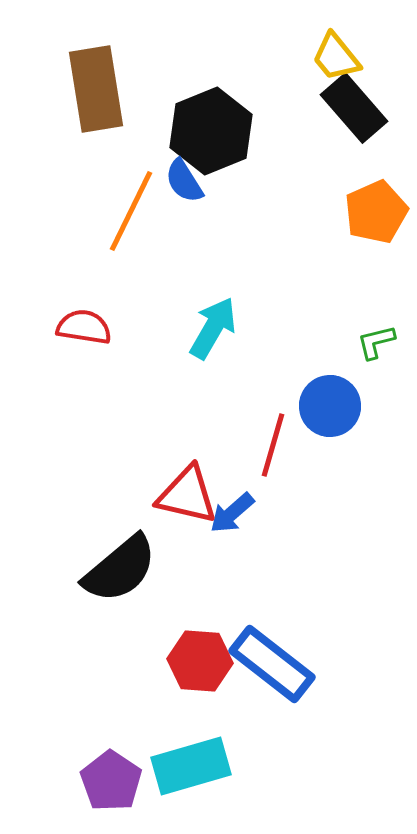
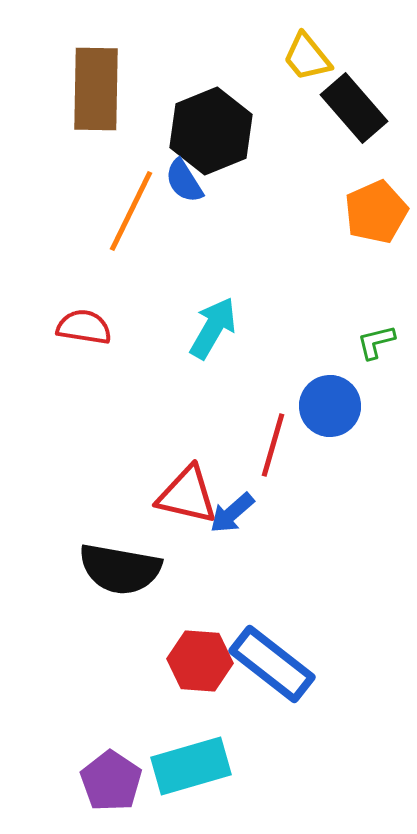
yellow trapezoid: moved 29 px left
brown rectangle: rotated 10 degrees clockwise
black semicircle: rotated 50 degrees clockwise
